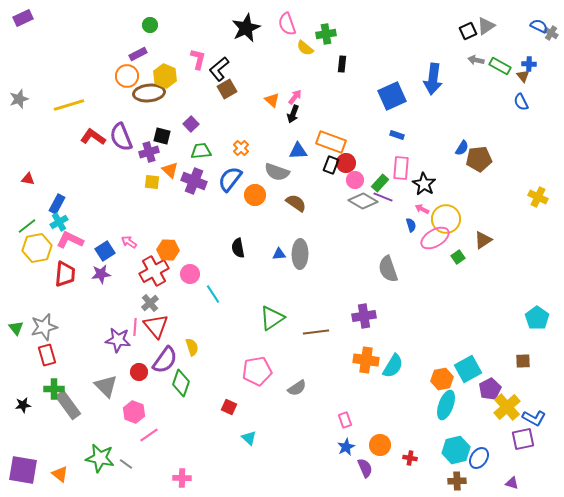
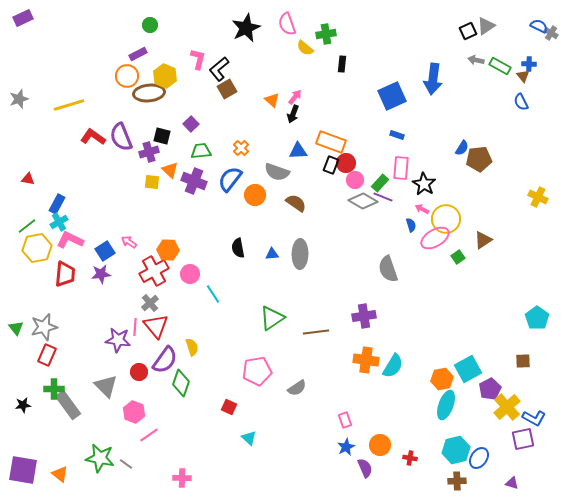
blue triangle at (279, 254): moved 7 px left
red rectangle at (47, 355): rotated 40 degrees clockwise
